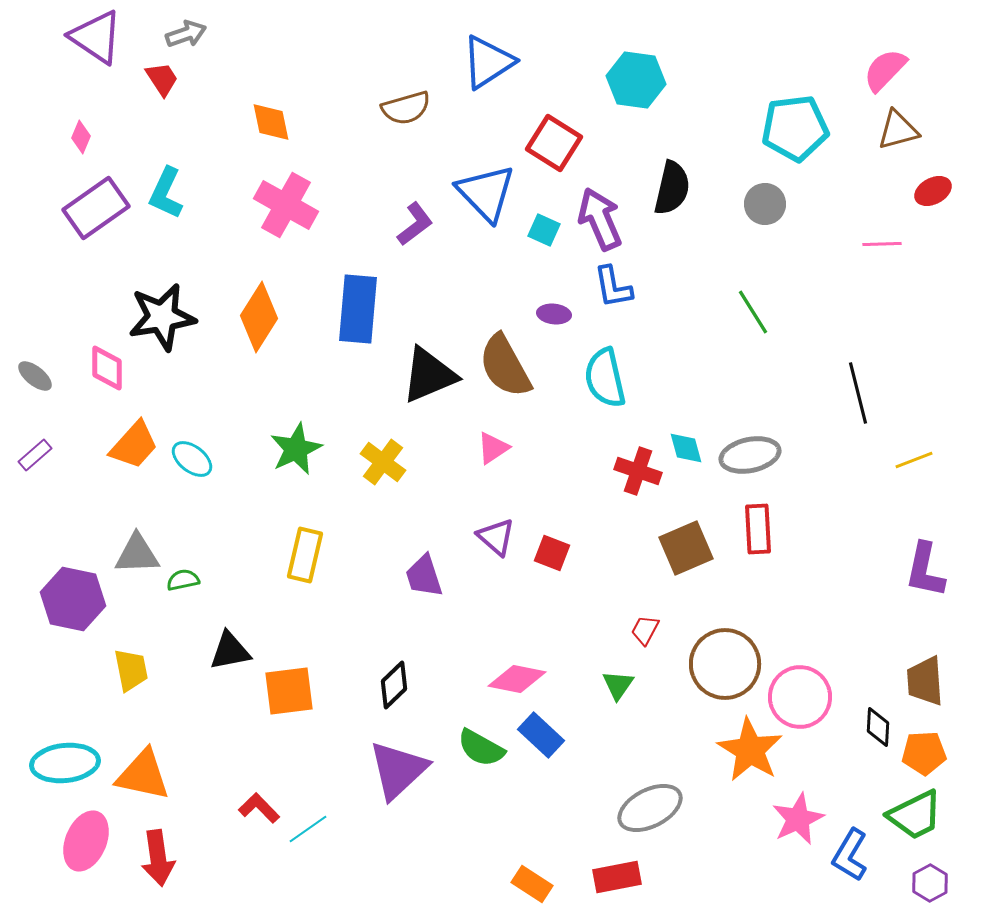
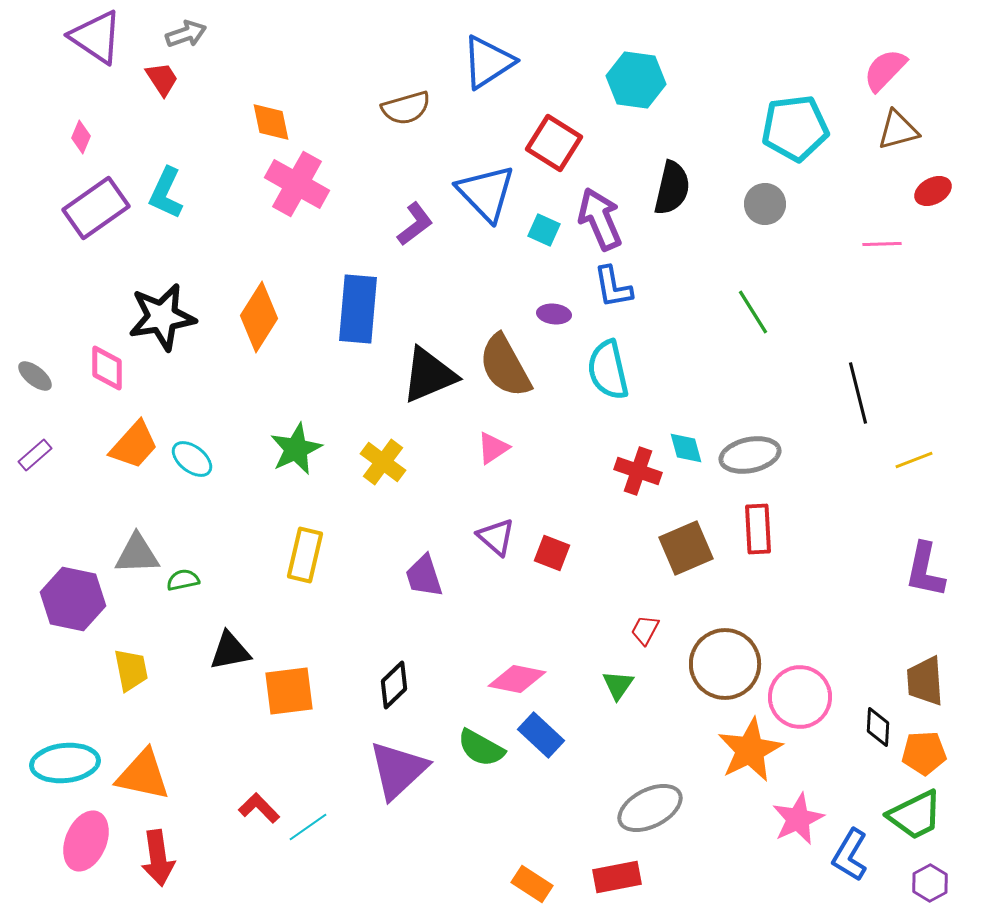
pink cross at (286, 205): moved 11 px right, 21 px up
cyan semicircle at (605, 378): moved 3 px right, 8 px up
orange star at (750, 750): rotated 14 degrees clockwise
cyan line at (308, 829): moved 2 px up
